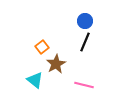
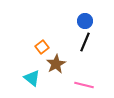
cyan triangle: moved 3 px left, 2 px up
